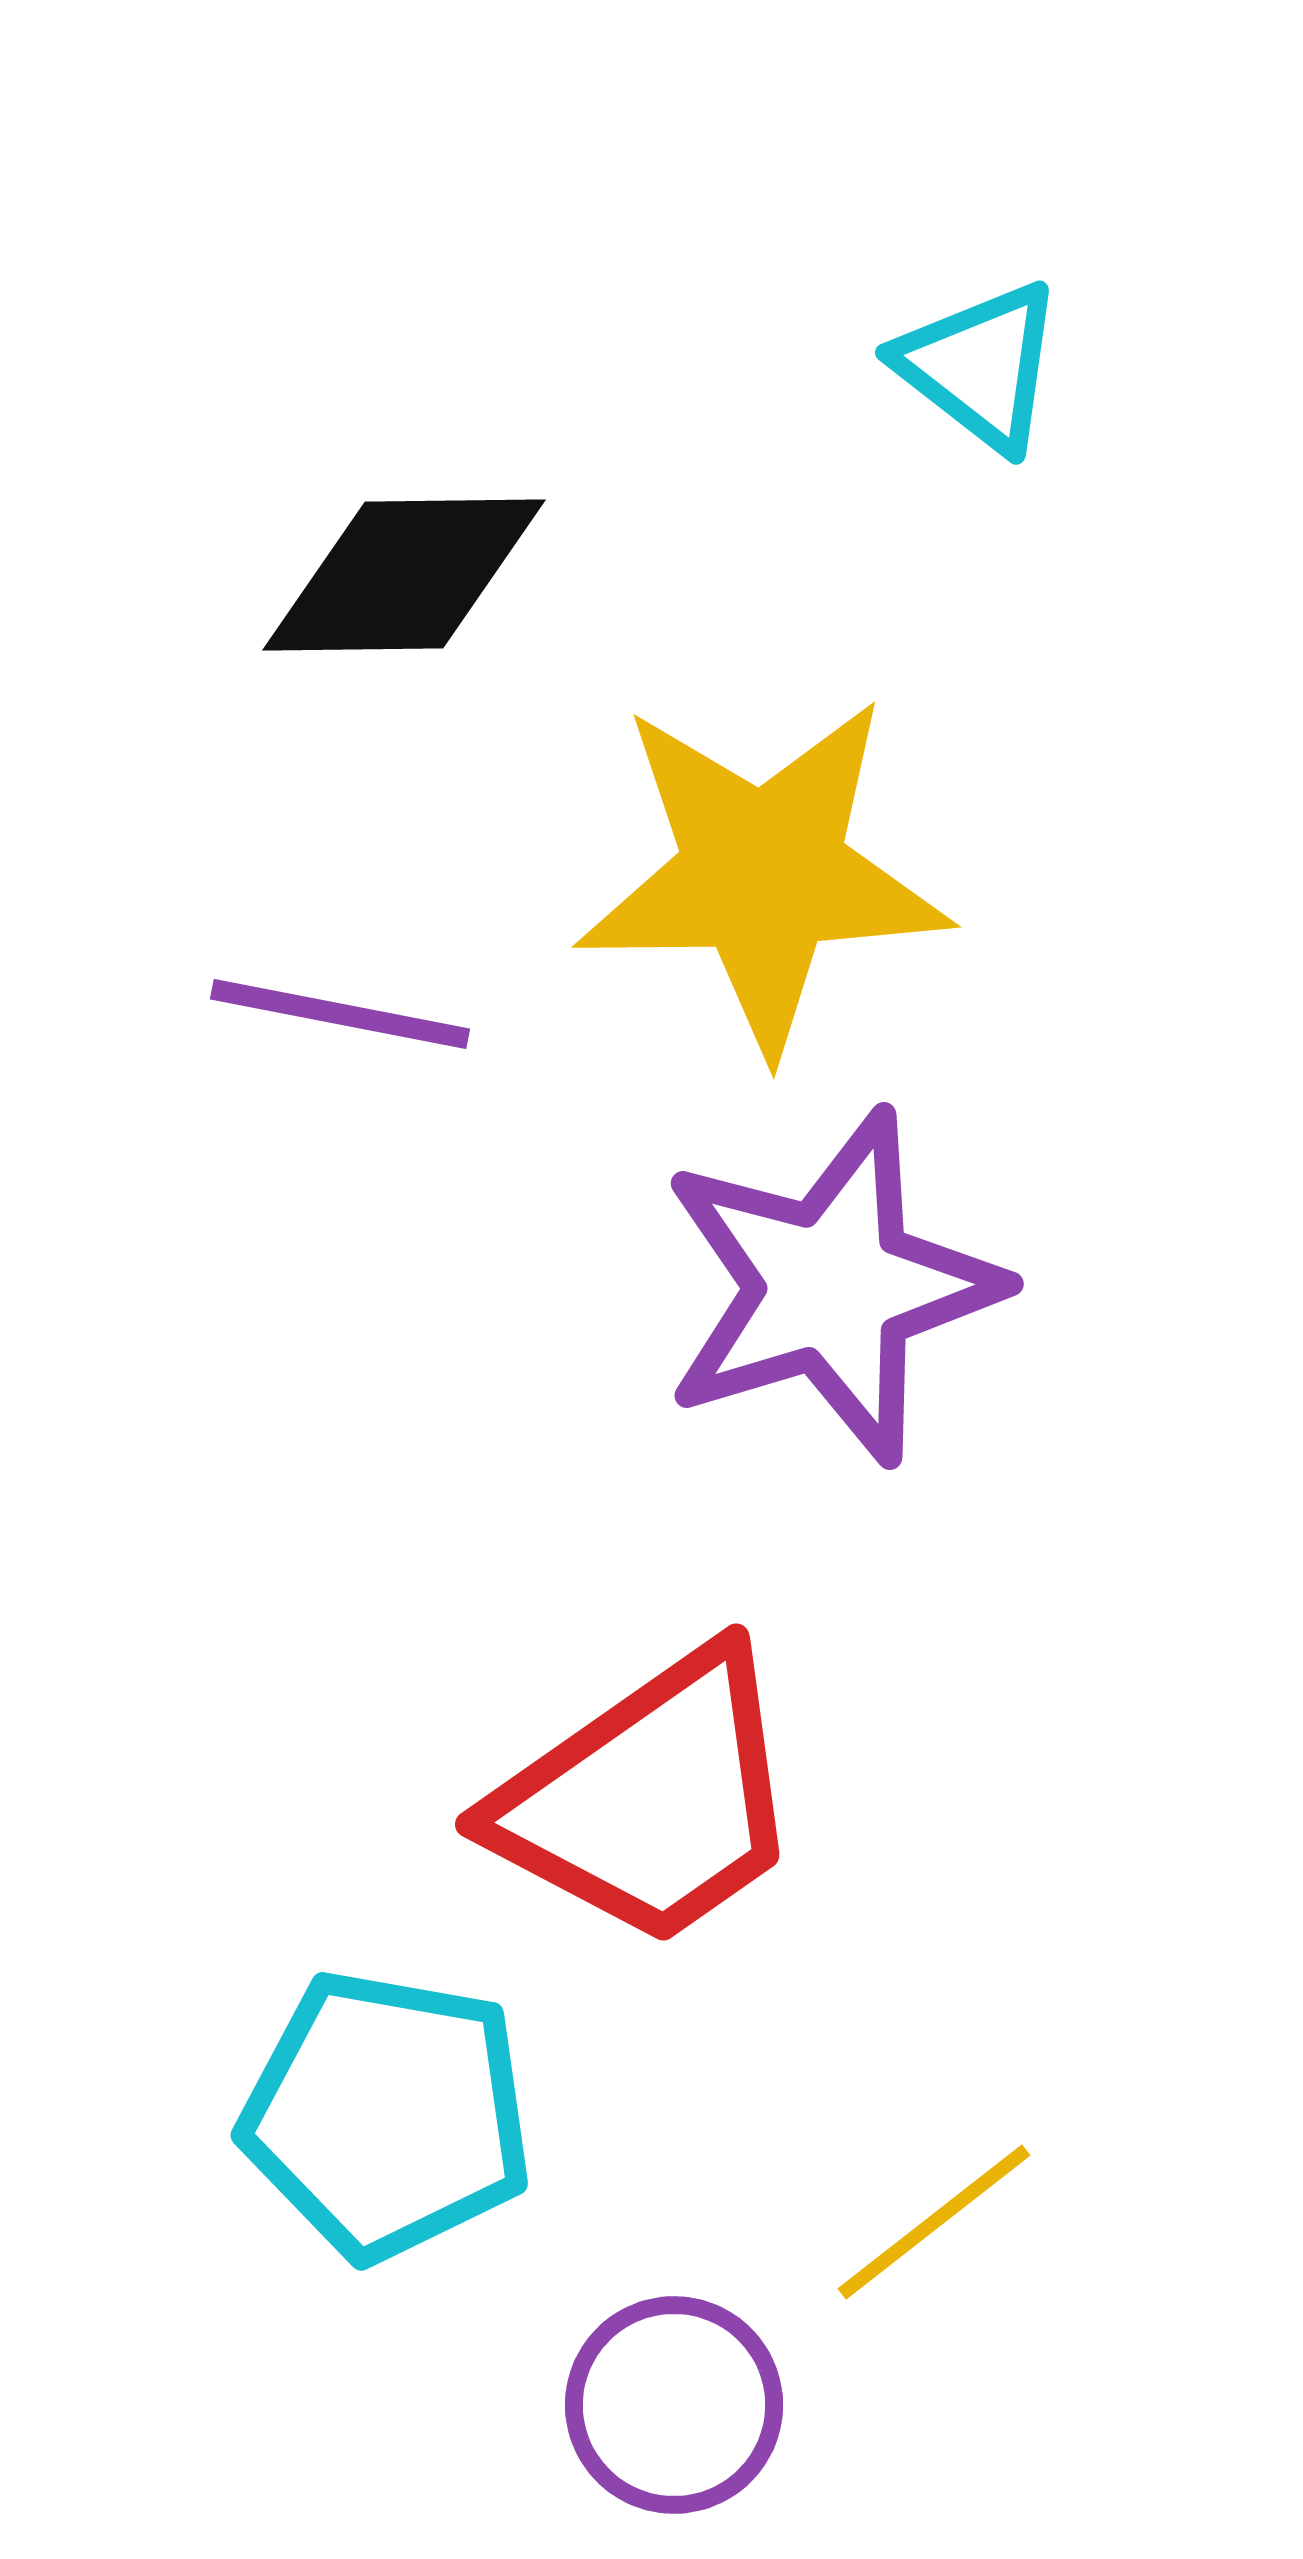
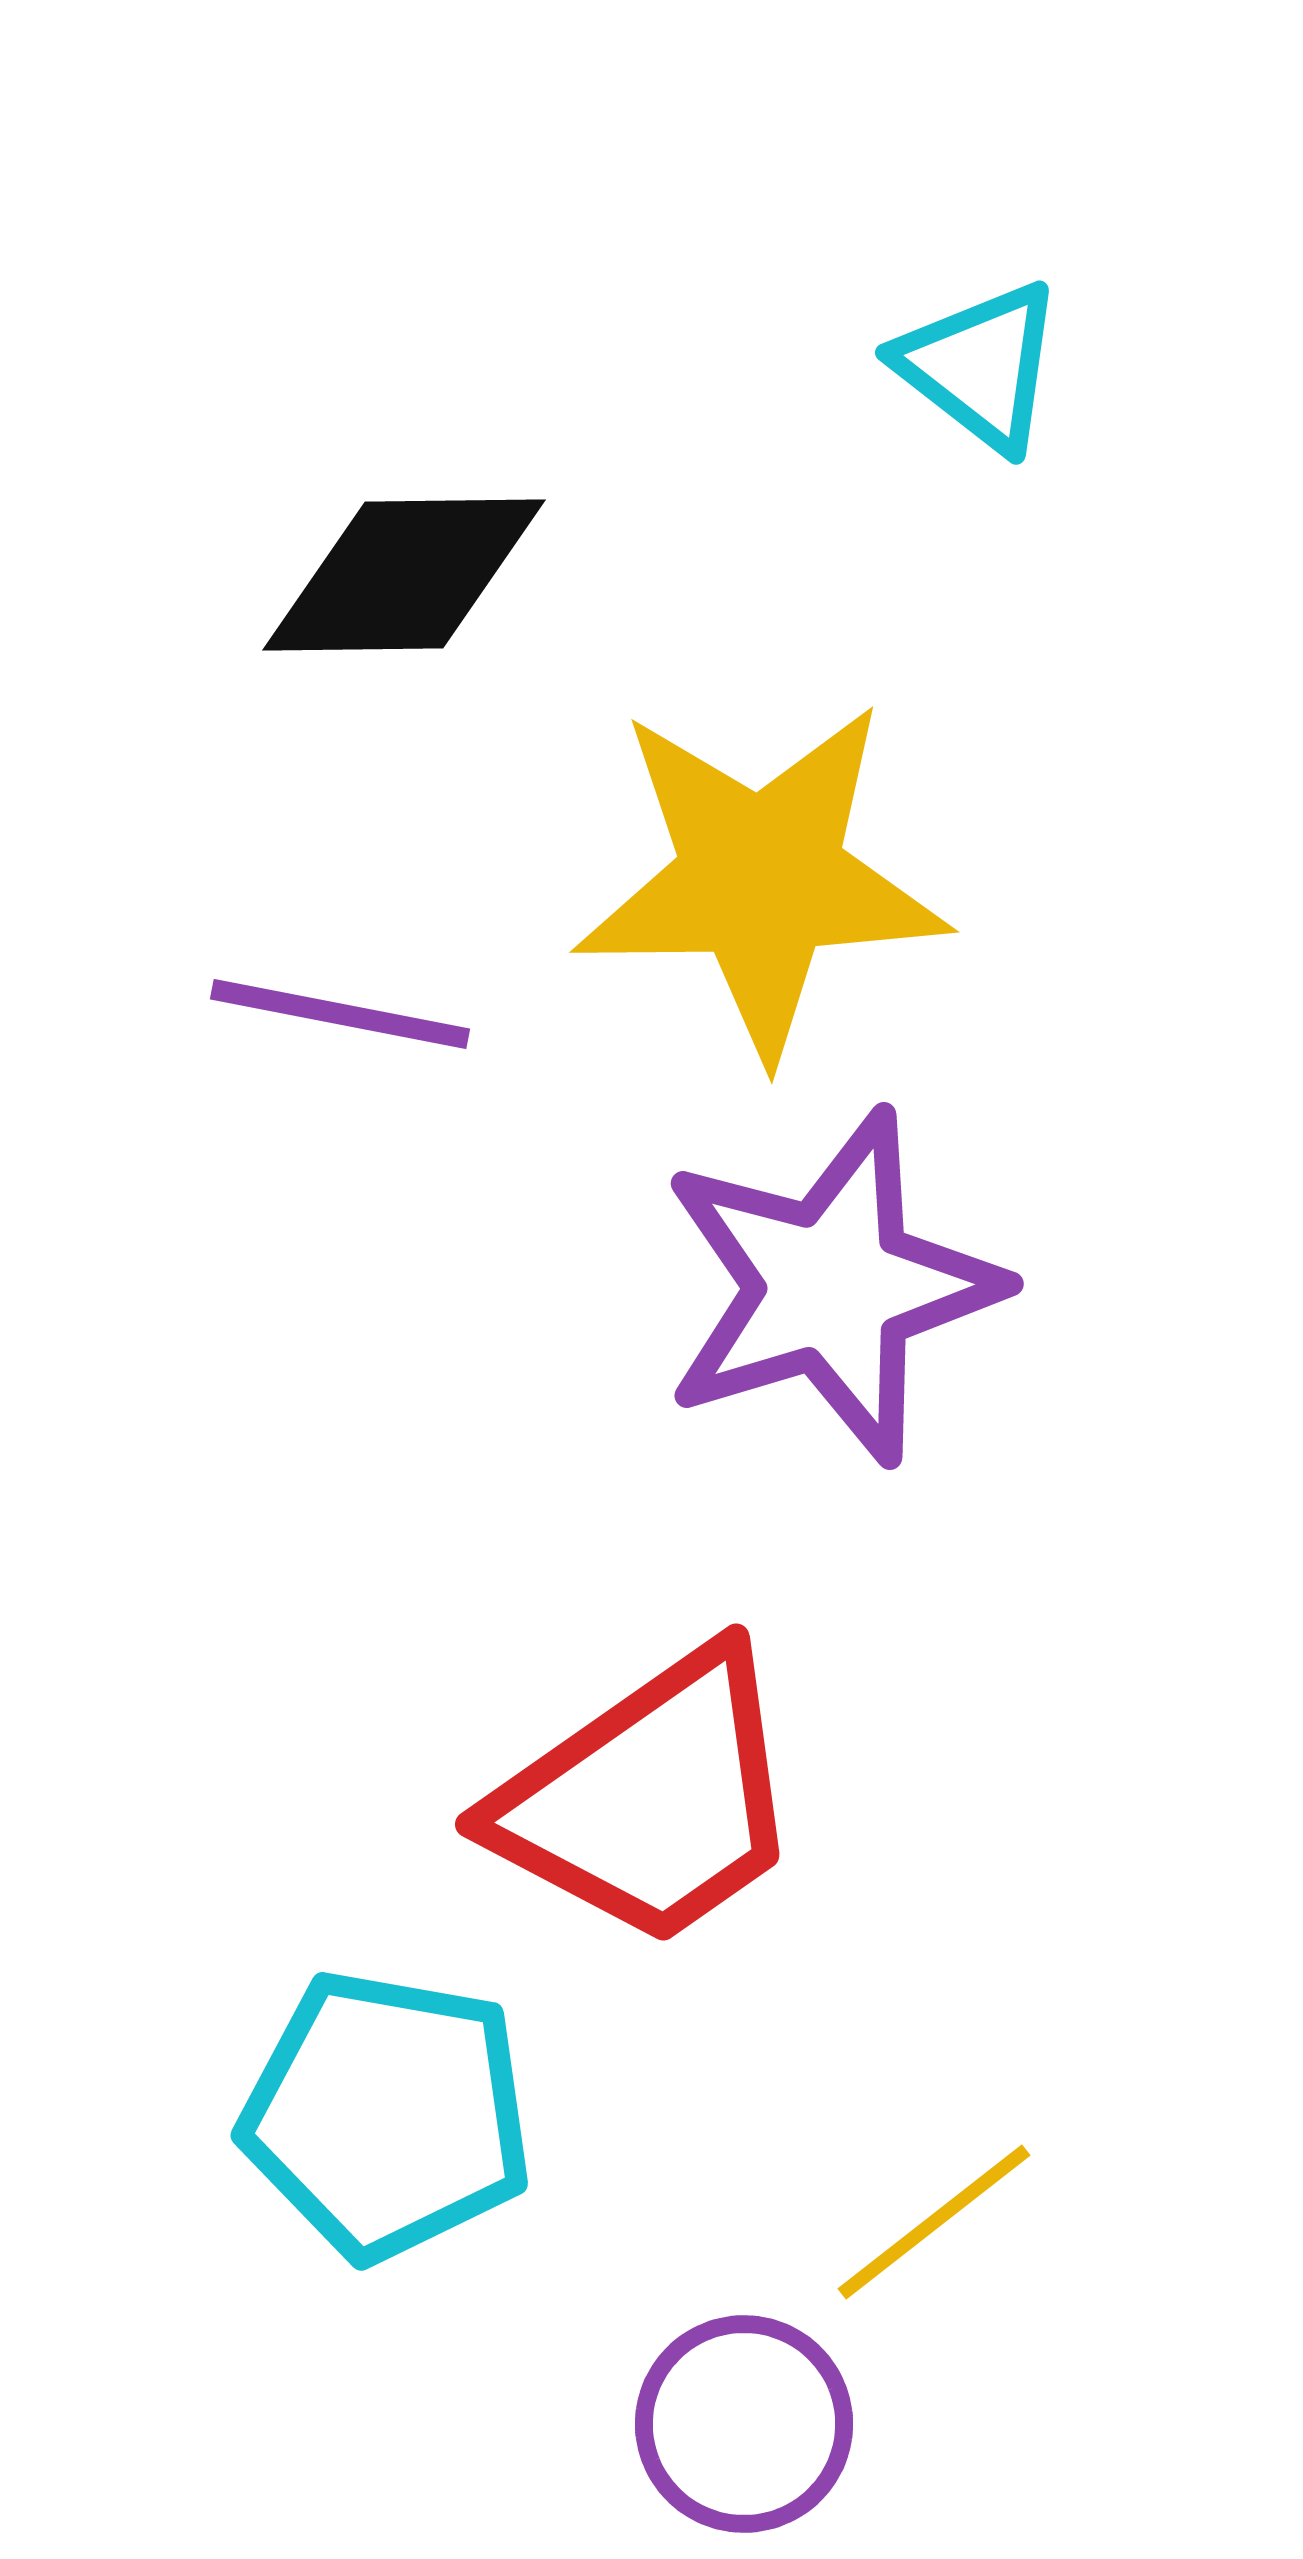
yellow star: moved 2 px left, 5 px down
purple circle: moved 70 px right, 19 px down
